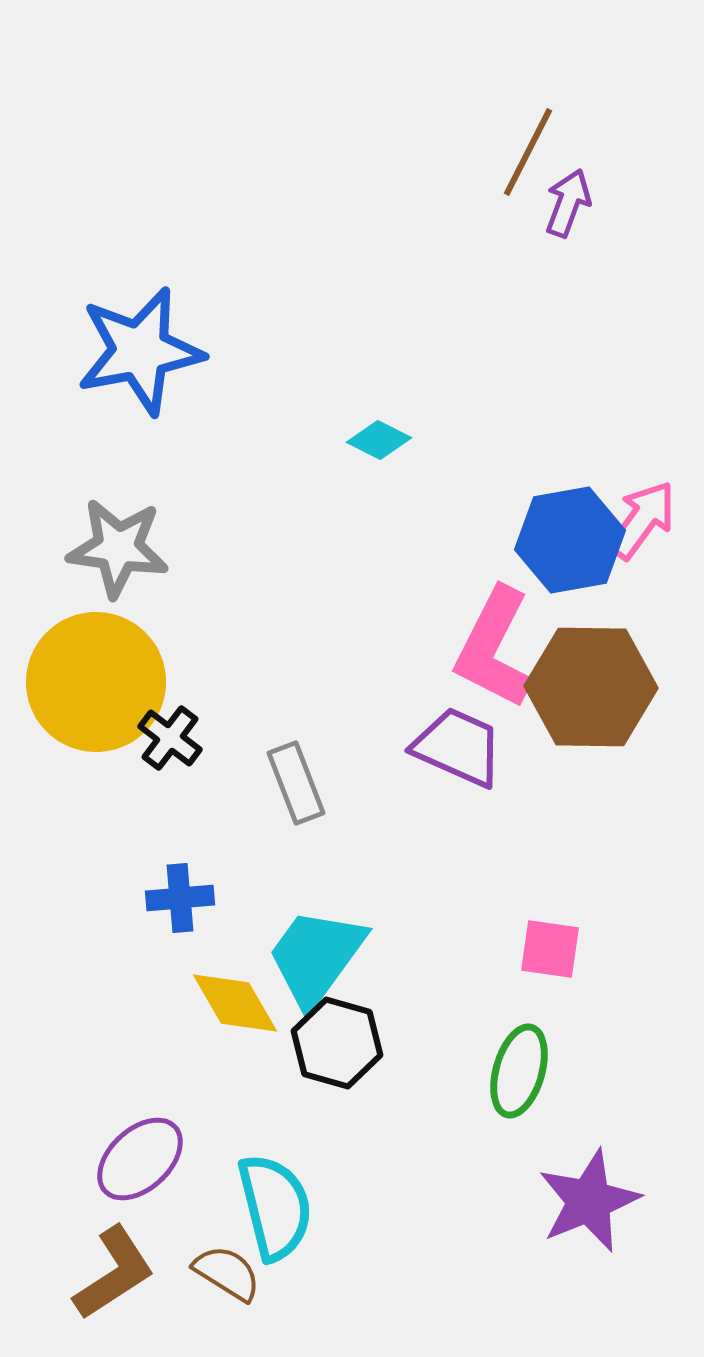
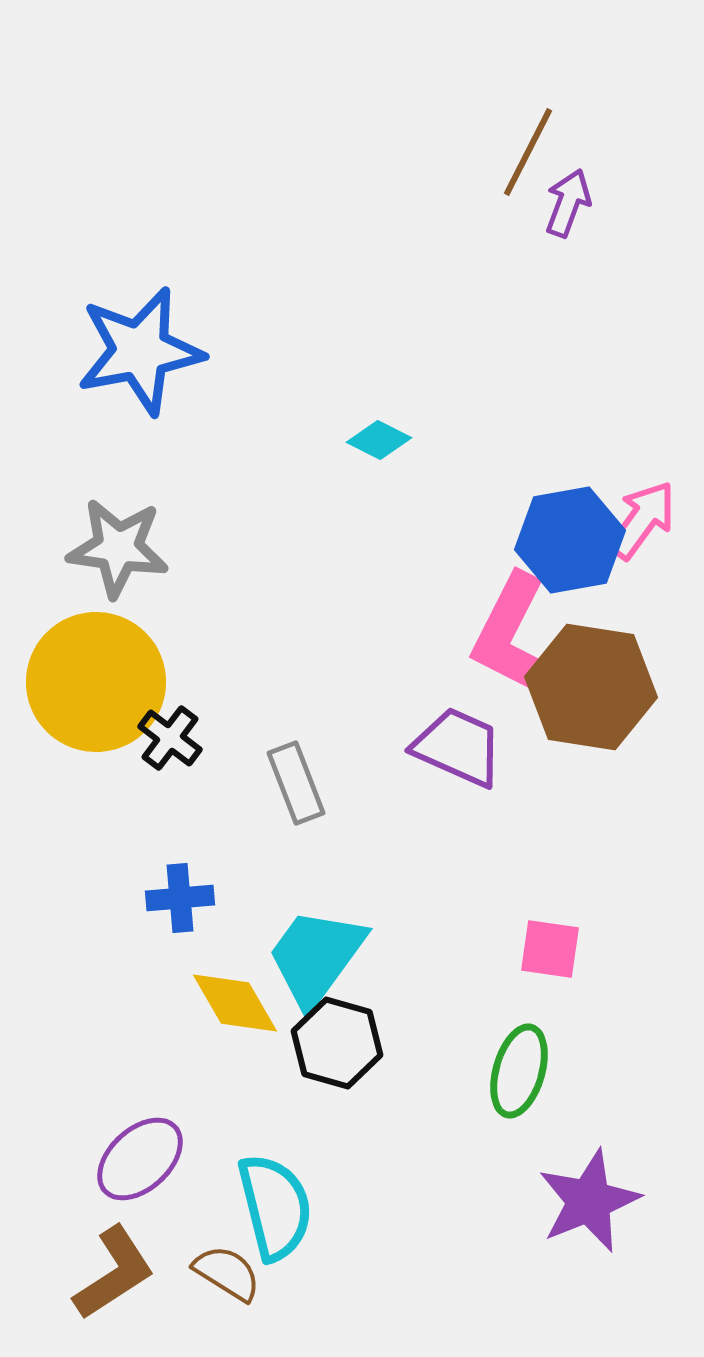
pink L-shape: moved 17 px right, 14 px up
brown hexagon: rotated 8 degrees clockwise
